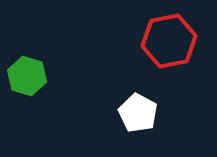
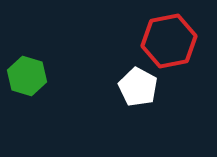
white pentagon: moved 26 px up
